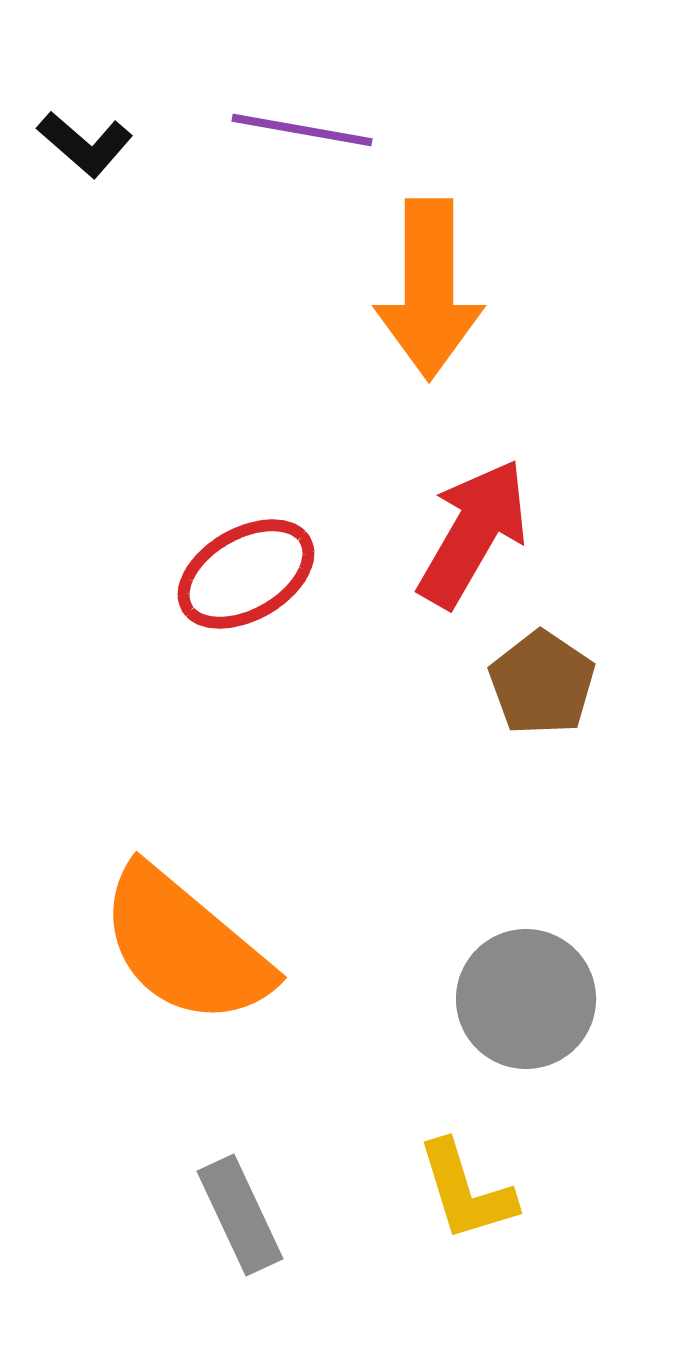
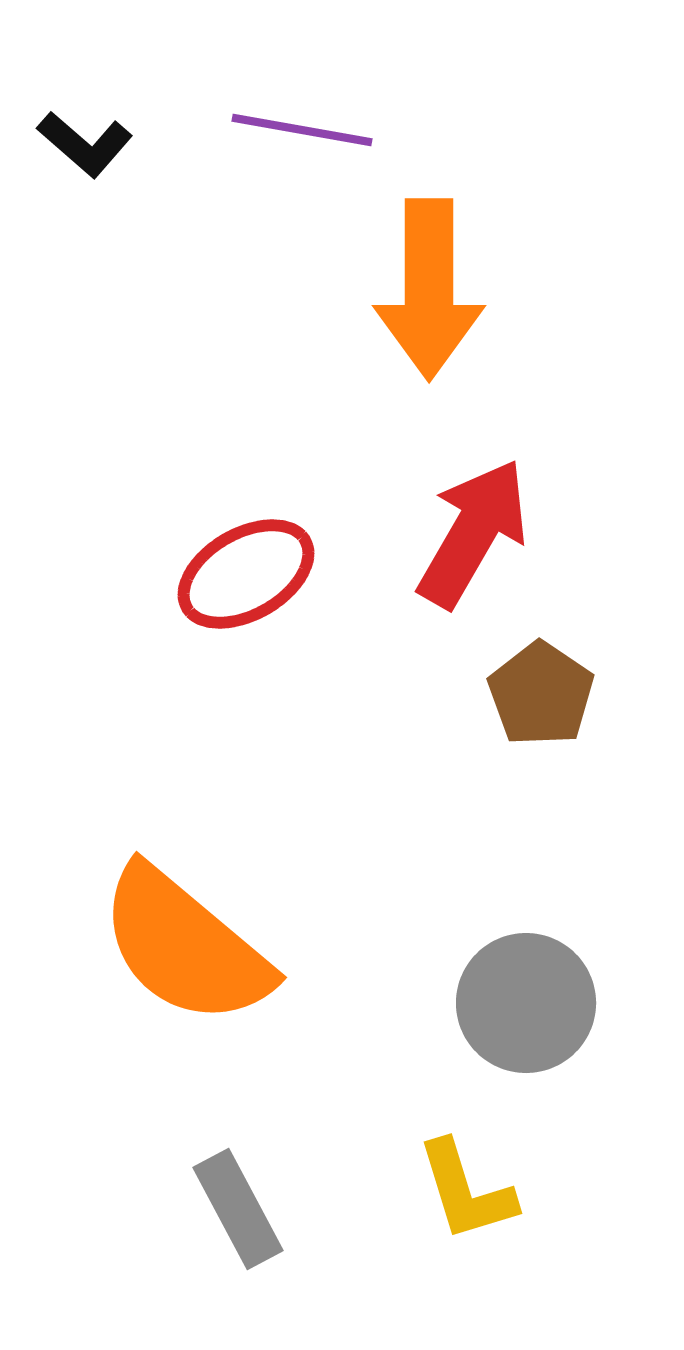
brown pentagon: moved 1 px left, 11 px down
gray circle: moved 4 px down
gray rectangle: moved 2 px left, 6 px up; rotated 3 degrees counterclockwise
